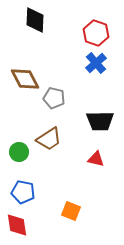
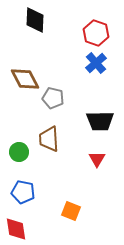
gray pentagon: moved 1 px left
brown trapezoid: rotated 120 degrees clockwise
red triangle: moved 1 px right; rotated 48 degrees clockwise
red diamond: moved 1 px left, 4 px down
